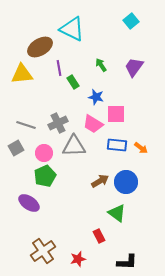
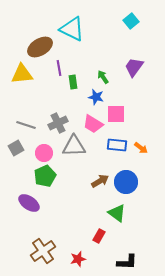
green arrow: moved 2 px right, 12 px down
green rectangle: rotated 24 degrees clockwise
red rectangle: rotated 56 degrees clockwise
